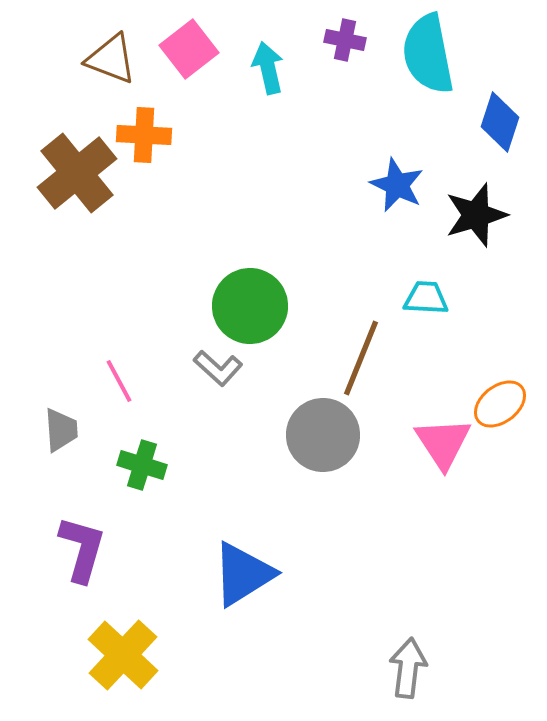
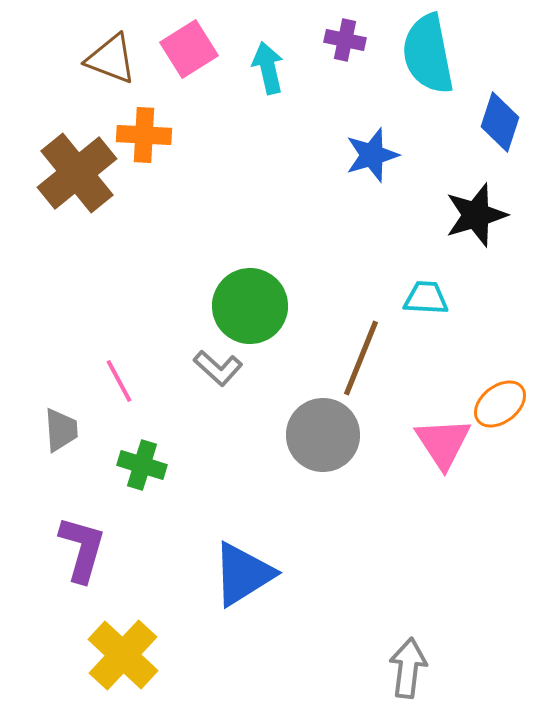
pink square: rotated 6 degrees clockwise
blue star: moved 25 px left, 30 px up; rotated 30 degrees clockwise
